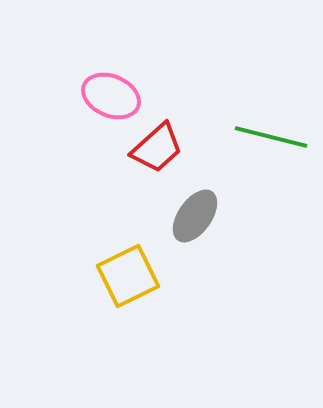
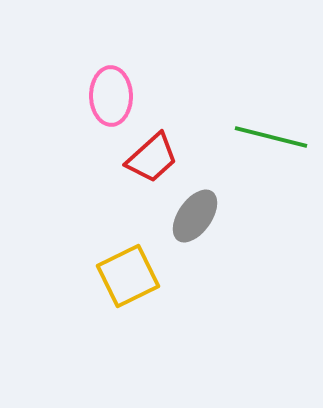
pink ellipse: rotated 66 degrees clockwise
red trapezoid: moved 5 px left, 10 px down
